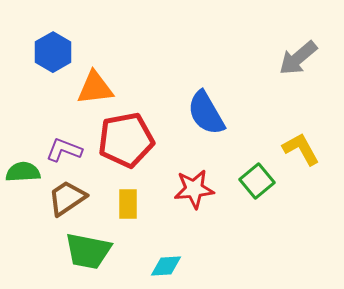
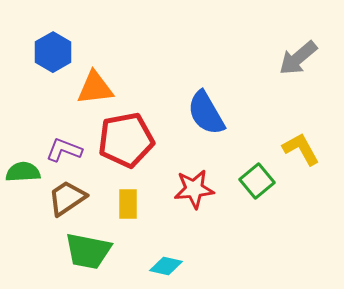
cyan diamond: rotated 16 degrees clockwise
